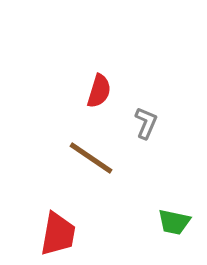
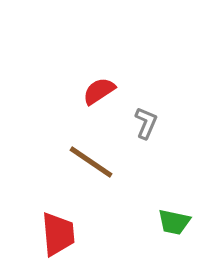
red semicircle: rotated 140 degrees counterclockwise
brown line: moved 4 px down
red trapezoid: rotated 15 degrees counterclockwise
